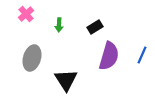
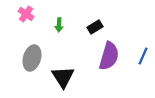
pink cross: rotated 14 degrees counterclockwise
blue line: moved 1 px right, 1 px down
black triangle: moved 3 px left, 3 px up
